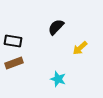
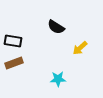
black semicircle: rotated 102 degrees counterclockwise
cyan star: rotated 21 degrees counterclockwise
